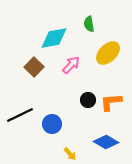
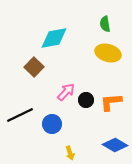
green semicircle: moved 16 px right
yellow ellipse: rotated 60 degrees clockwise
pink arrow: moved 5 px left, 27 px down
black circle: moved 2 px left
blue diamond: moved 9 px right, 3 px down
yellow arrow: moved 1 px up; rotated 24 degrees clockwise
